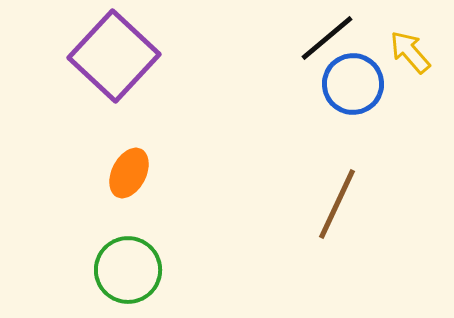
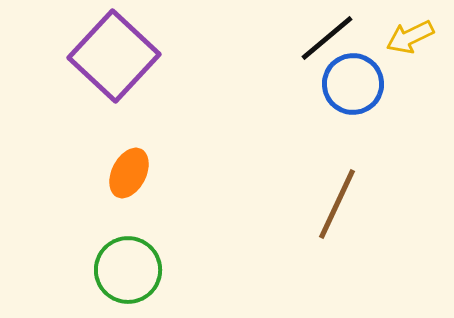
yellow arrow: moved 15 px up; rotated 75 degrees counterclockwise
